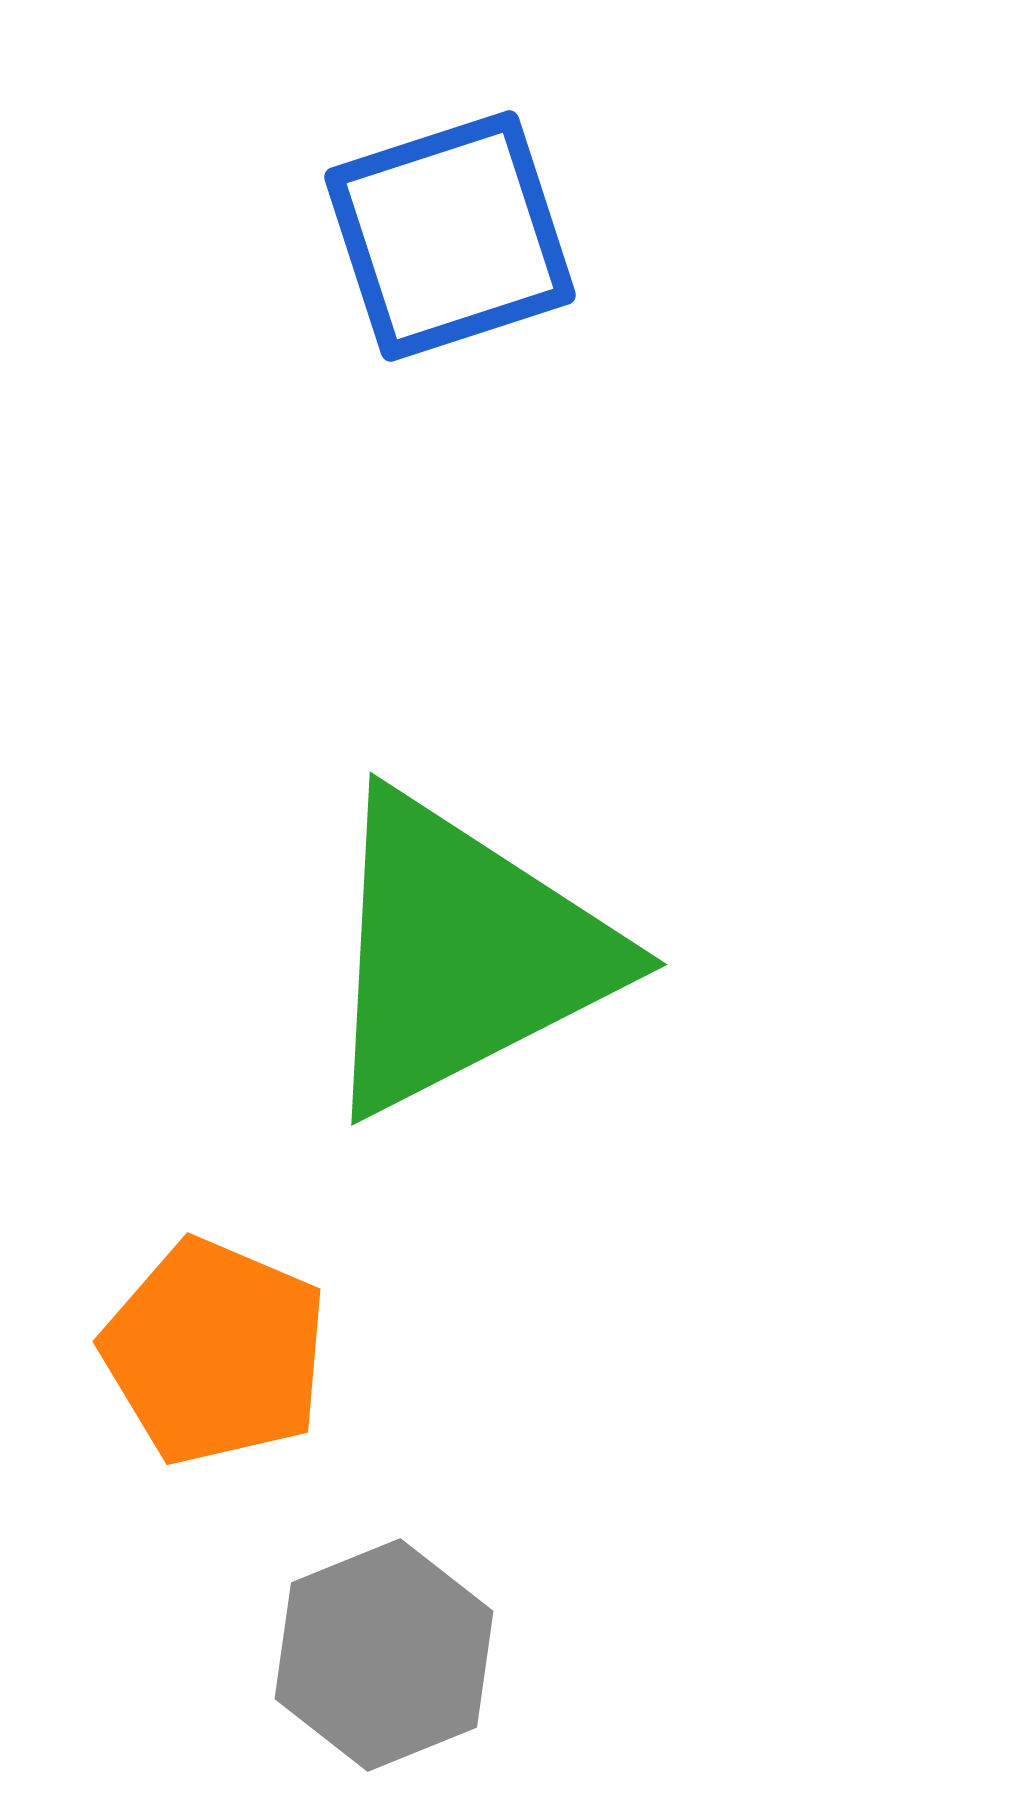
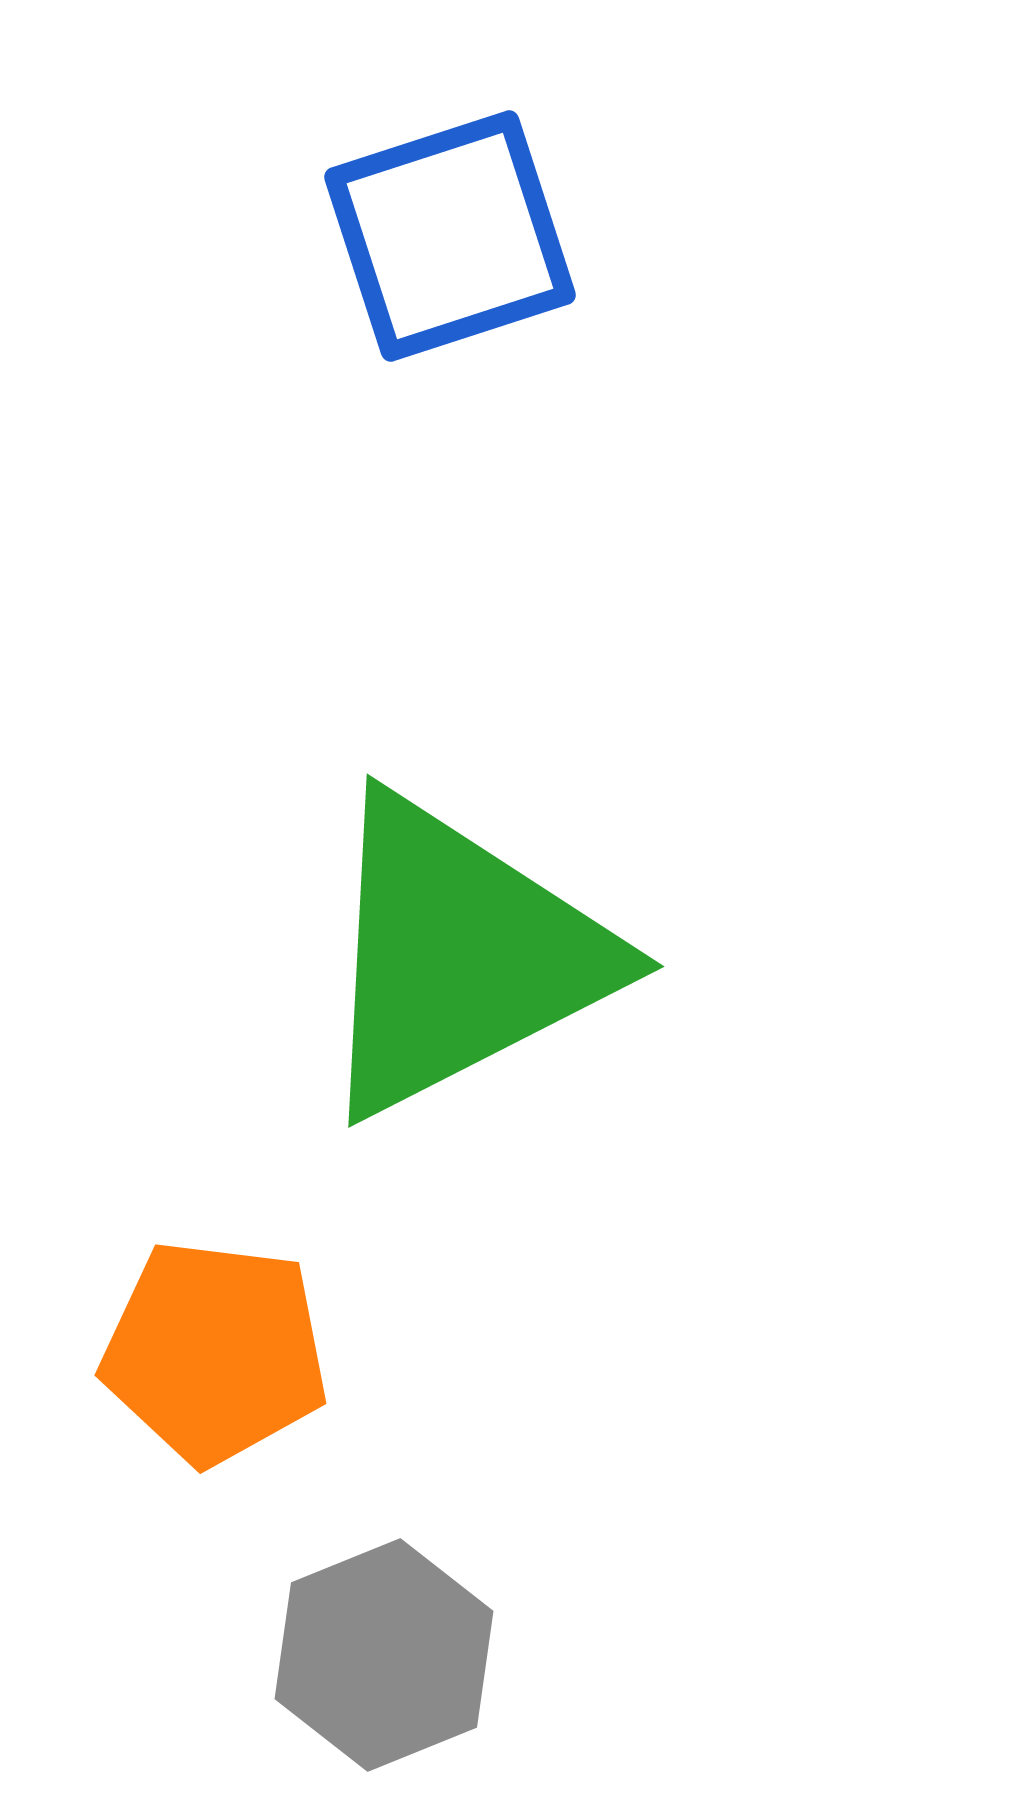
green triangle: moved 3 px left, 2 px down
orange pentagon: rotated 16 degrees counterclockwise
